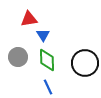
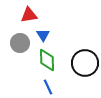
red triangle: moved 4 px up
gray circle: moved 2 px right, 14 px up
